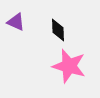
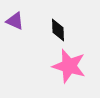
purple triangle: moved 1 px left, 1 px up
